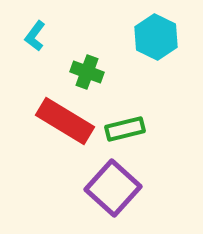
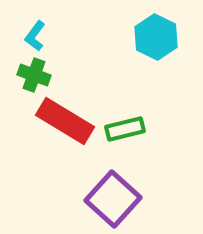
green cross: moved 53 px left, 3 px down
purple square: moved 11 px down
